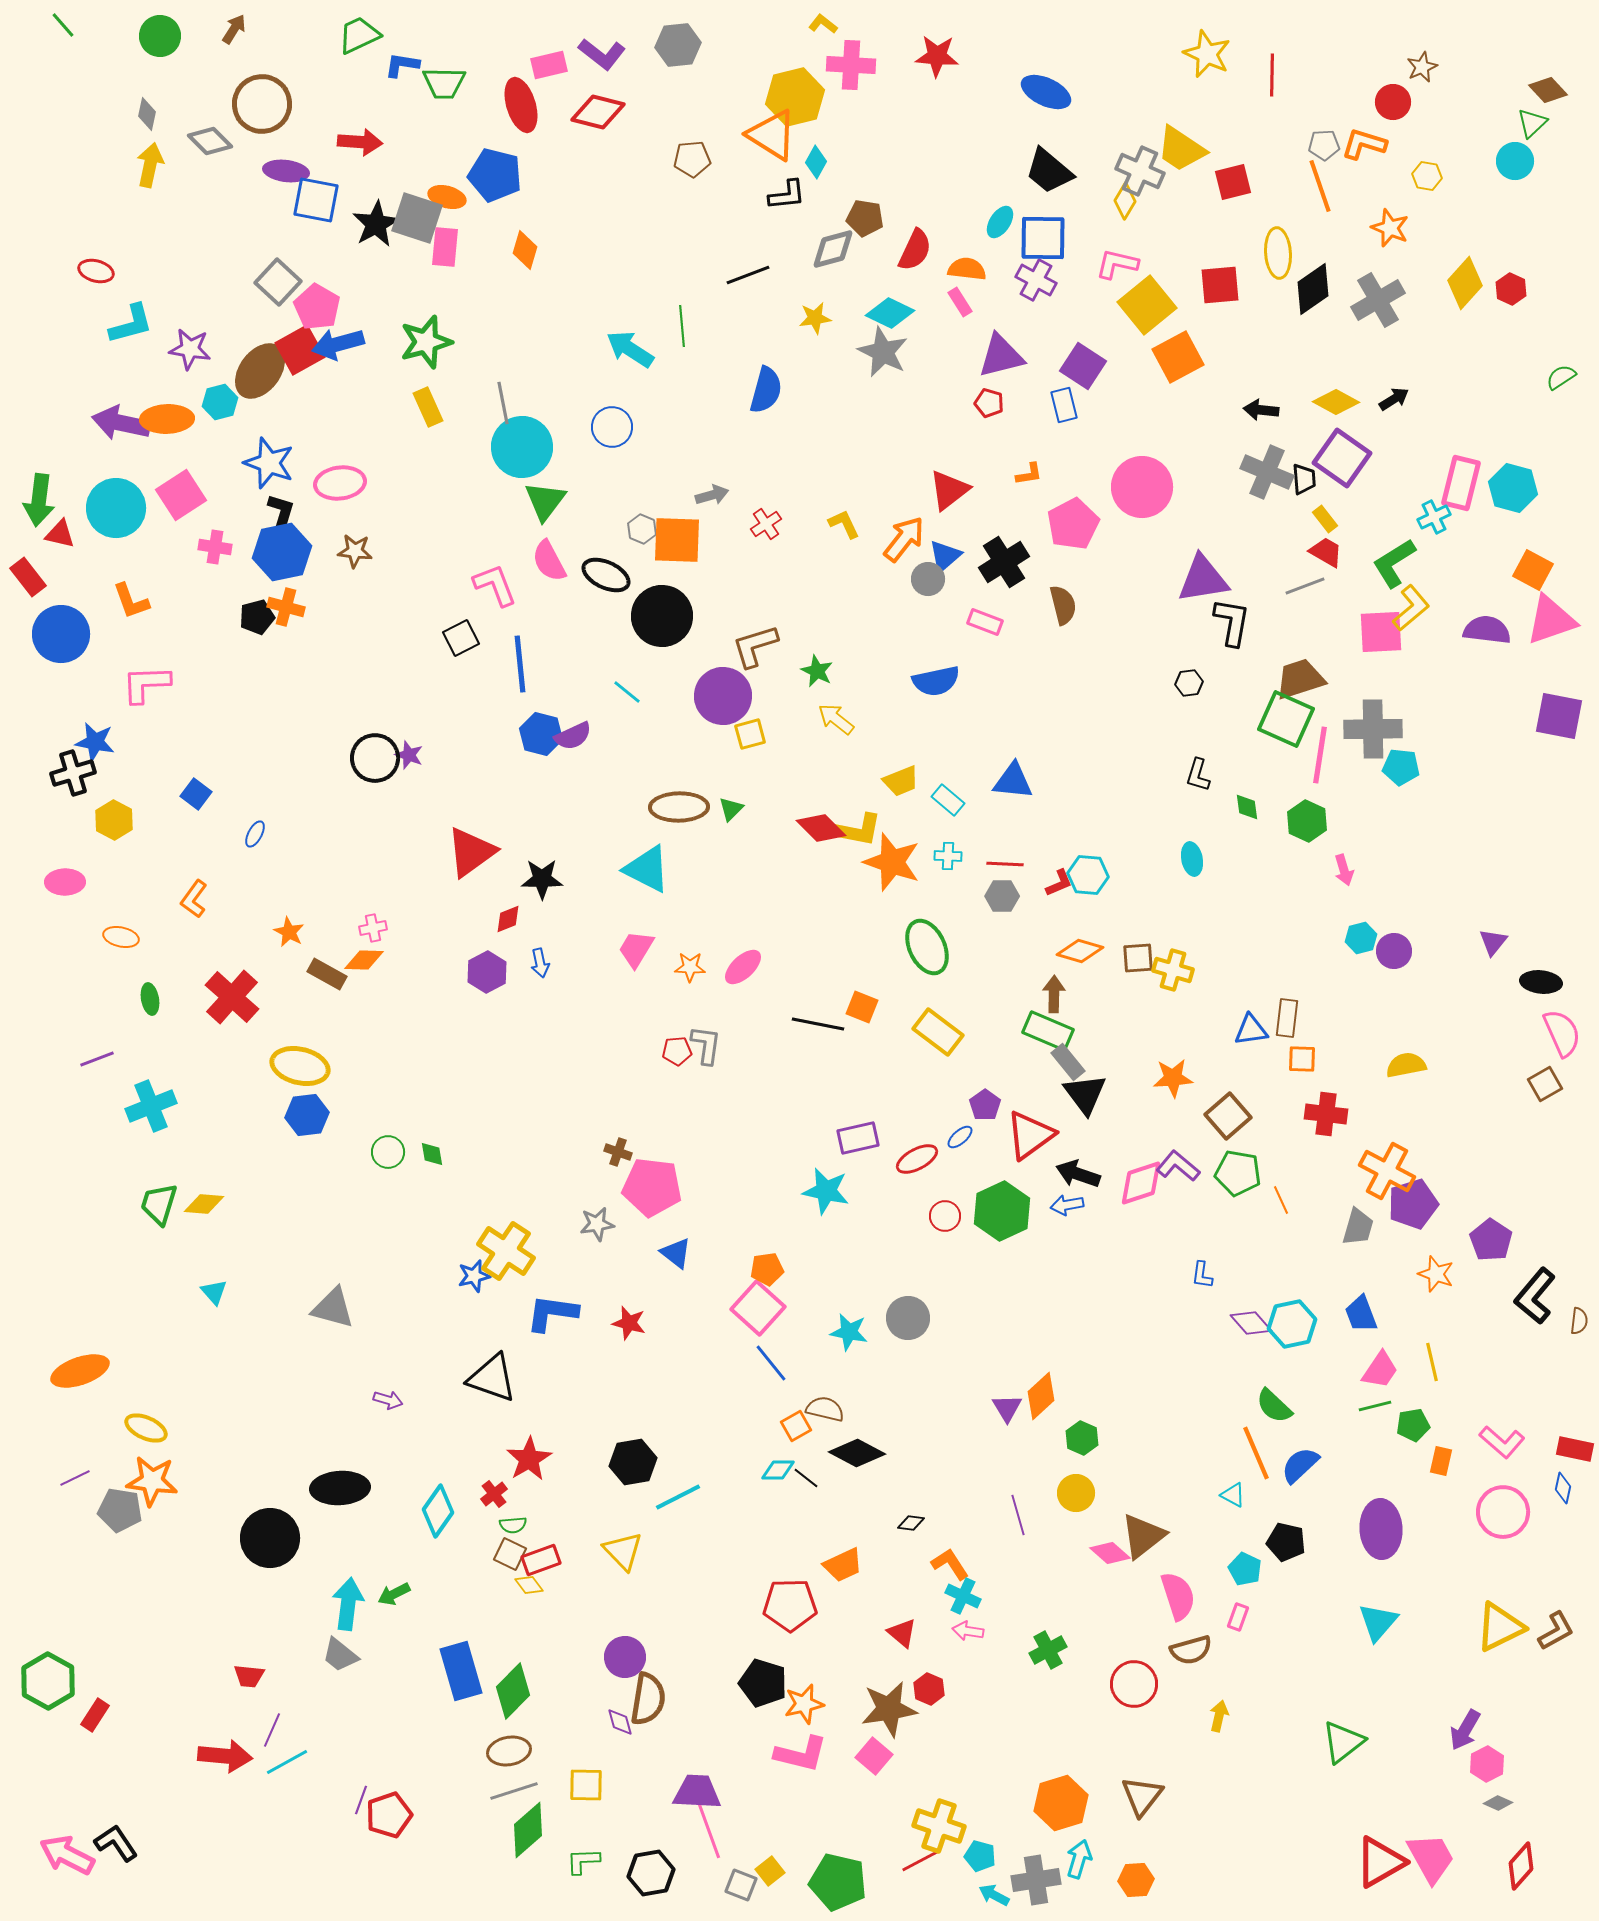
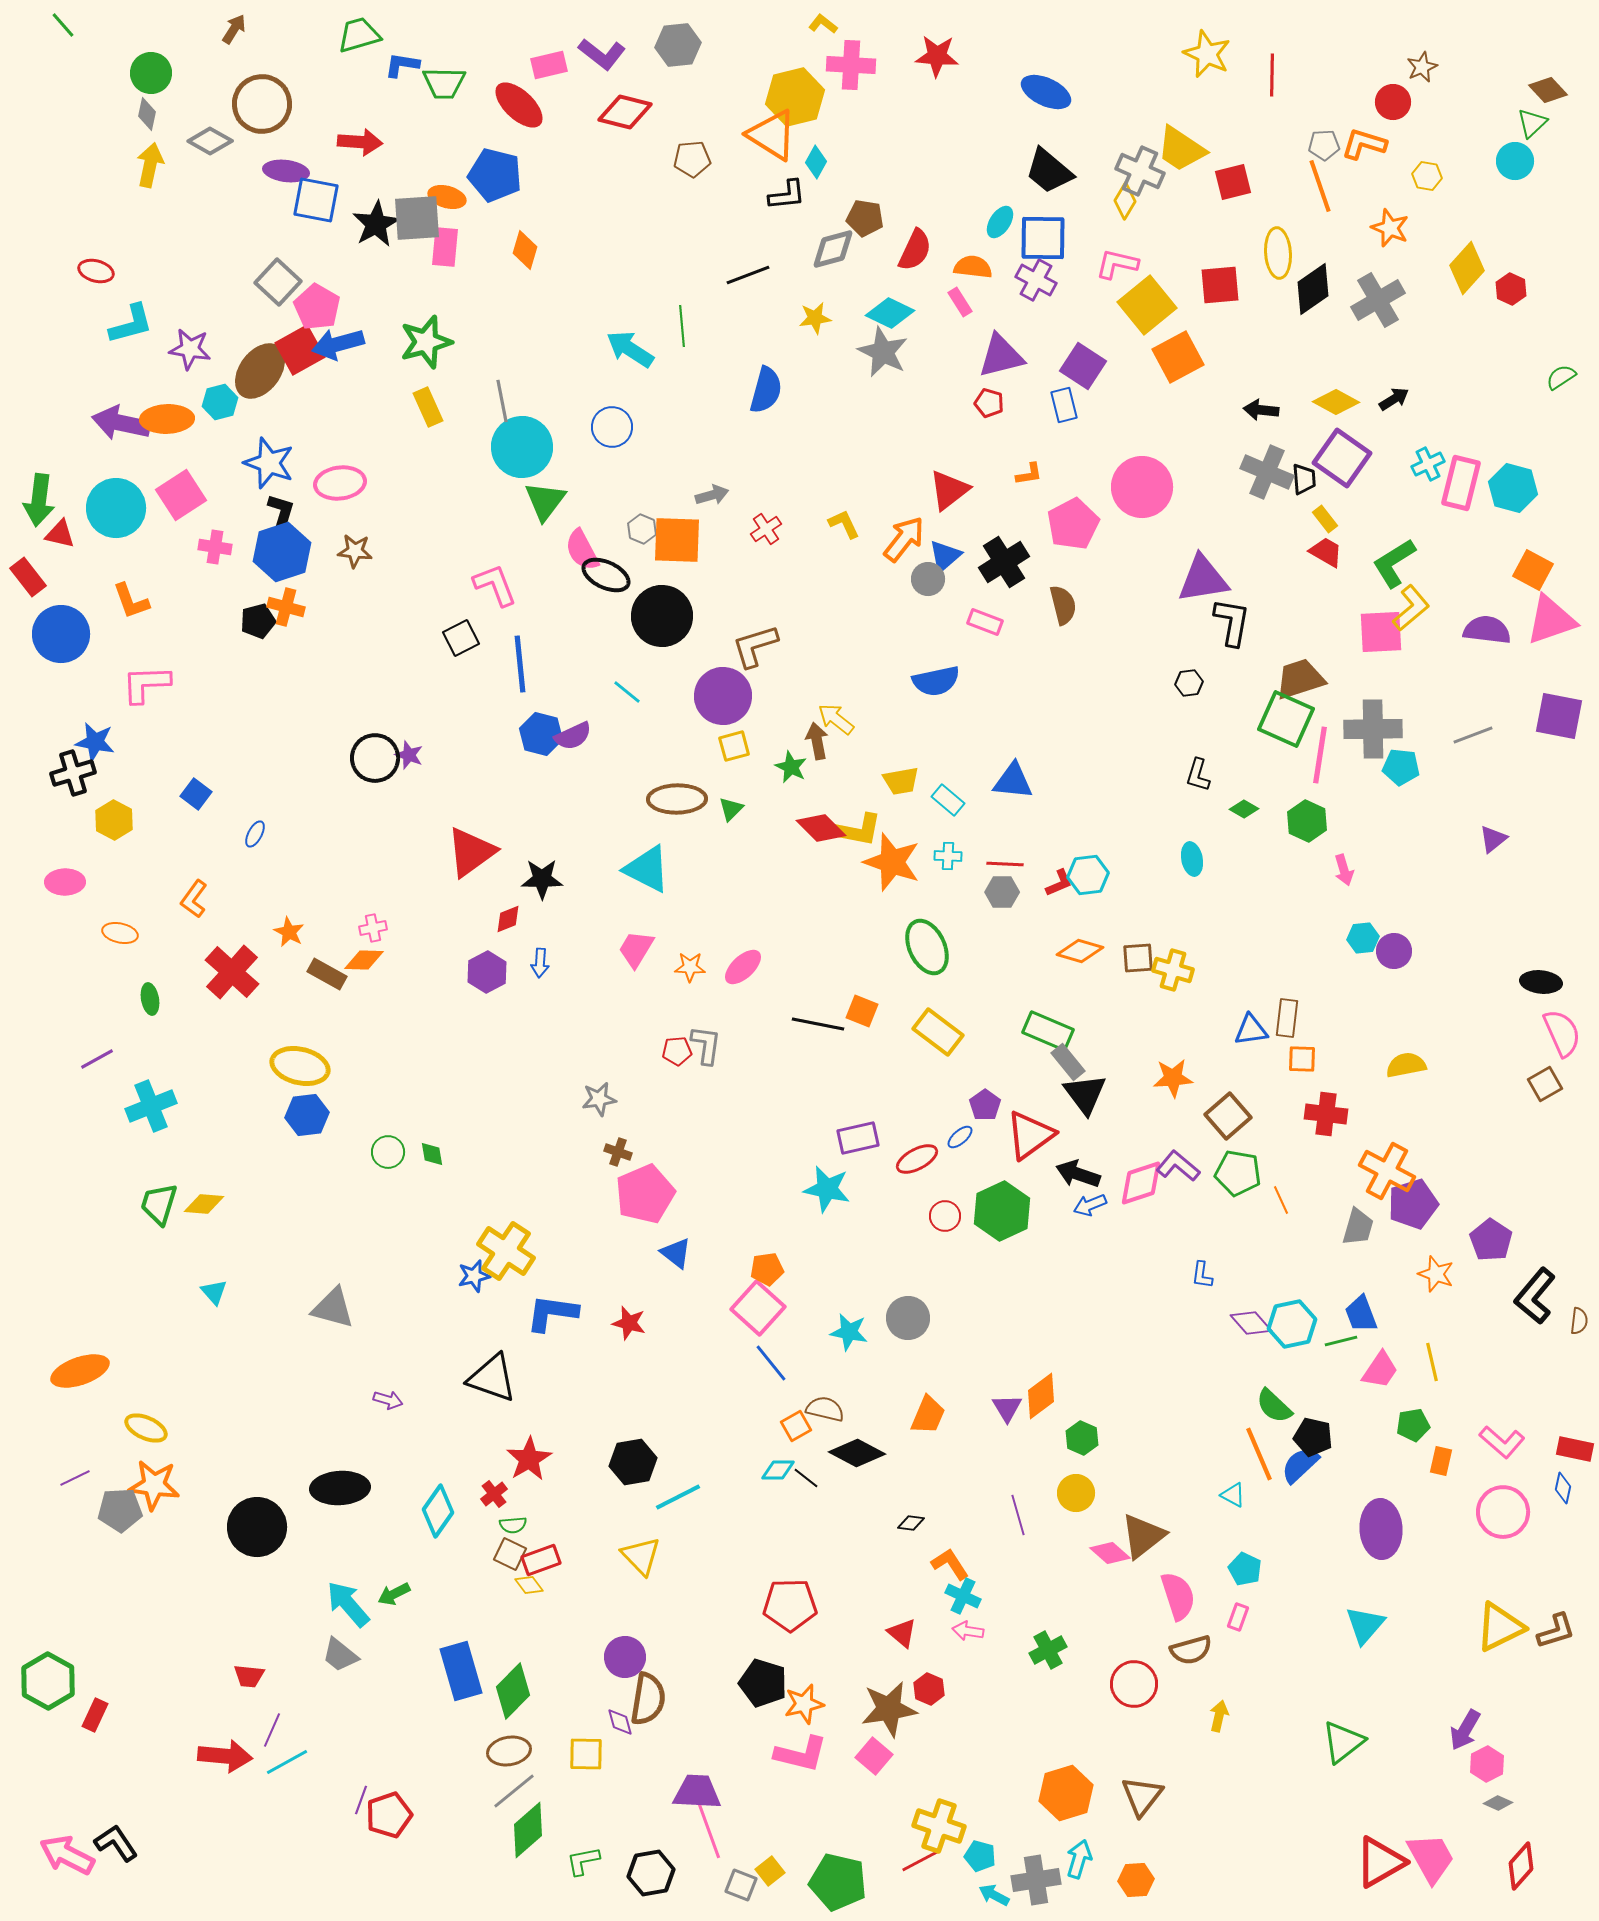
green trapezoid at (359, 35): rotated 9 degrees clockwise
green circle at (160, 36): moved 9 px left, 37 px down
red ellipse at (521, 105): moved 2 px left; rotated 30 degrees counterclockwise
red diamond at (598, 112): moved 27 px right
gray diamond at (210, 141): rotated 15 degrees counterclockwise
gray square at (417, 218): rotated 22 degrees counterclockwise
orange semicircle at (967, 269): moved 6 px right, 2 px up
yellow diamond at (1465, 283): moved 2 px right, 15 px up
gray line at (503, 403): moved 1 px left, 2 px up
cyan cross at (1434, 517): moved 6 px left, 53 px up
red cross at (766, 524): moved 5 px down
blue hexagon at (282, 552): rotated 6 degrees counterclockwise
pink semicircle at (549, 561): moved 33 px right, 11 px up
gray line at (1305, 586): moved 168 px right, 149 px down
black pentagon at (257, 617): moved 1 px right, 4 px down
green star at (817, 671): moved 26 px left, 96 px down
yellow square at (750, 734): moved 16 px left, 12 px down
yellow trapezoid at (901, 781): rotated 12 degrees clockwise
brown ellipse at (679, 807): moved 2 px left, 8 px up
green diamond at (1247, 807): moved 3 px left, 2 px down; rotated 52 degrees counterclockwise
cyan hexagon at (1088, 875): rotated 12 degrees counterclockwise
gray hexagon at (1002, 896): moved 4 px up
orange ellipse at (121, 937): moved 1 px left, 4 px up
cyan hexagon at (1361, 938): moved 2 px right; rotated 8 degrees clockwise
purple triangle at (1493, 942): moved 103 px up; rotated 12 degrees clockwise
blue arrow at (540, 963): rotated 16 degrees clockwise
brown arrow at (1054, 994): moved 237 px left, 253 px up; rotated 12 degrees counterclockwise
red cross at (232, 997): moved 25 px up
orange square at (862, 1007): moved 4 px down
purple line at (97, 1059): rotated 8 degrees counterclockwise
pink pentagon at (652, 1187): moved 7 px left, 7 px down; rotated 30 degrees counterclockwise
cyan star at (826, 1191): moved 1 px right, 2 px up
blue arrow at (1067, 1205): moved 23 px right; rotated 12 degrees counterclockwise
gray star at (597, 1224): moved 2 px right, 125 px up
orange diamond at (1041, 1396): rotated 6 degrees clockwise
green line at (1375, 1406): moved 34 px left, 65 px up
orange line at (1256, 1453): moved 3 px right, 1 px down
orange star at (152, 1481): moved 2 px right, 4 px down
gray pentagon at (120, 1510): rotated 12 degrees counterclockwise
black circle at (270, 1538): moved 13 px left, 11 px up
black pentagon at (1286, 1542): moved 27 px right, 105 px up
yellow triangle at (623, 1551): moved 18 px right, 5 px down
orange trapezoid at (843, 1565): moved 85 px right, 150 px up; rotated 42 degrees counterclockwise
cyan arrow at (348, 1604): rotated 48 degrees counterclockwise
cyan triangle at (1378, 1622): moved 13 px left, 3 px down
brown L-shape at (1556, 1631): rotated 12 degrees clockwise
red rectangle at (95, 1715): rotated 8 degrees counterclockwise
yellow square at (586, 1785): moved 31 px up
gray line at (514, 1791): rotated 21 degrees counterclockwise
orange hexagon at (1061, 1803): moved 5 px right, 10 px up
green L-shape at (583, 1861): rotated 9 degrees counterclockwise
